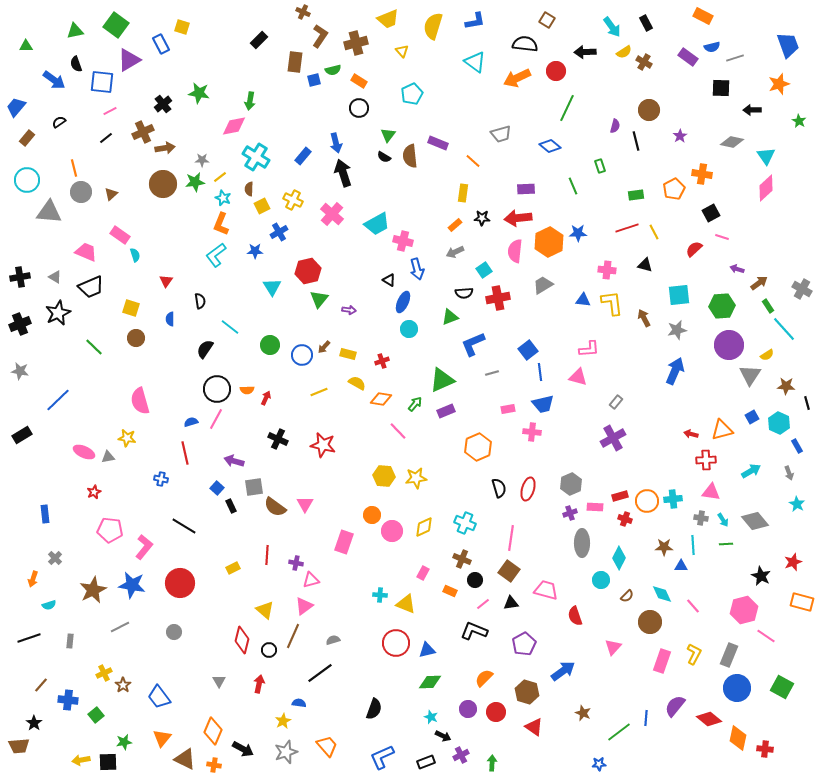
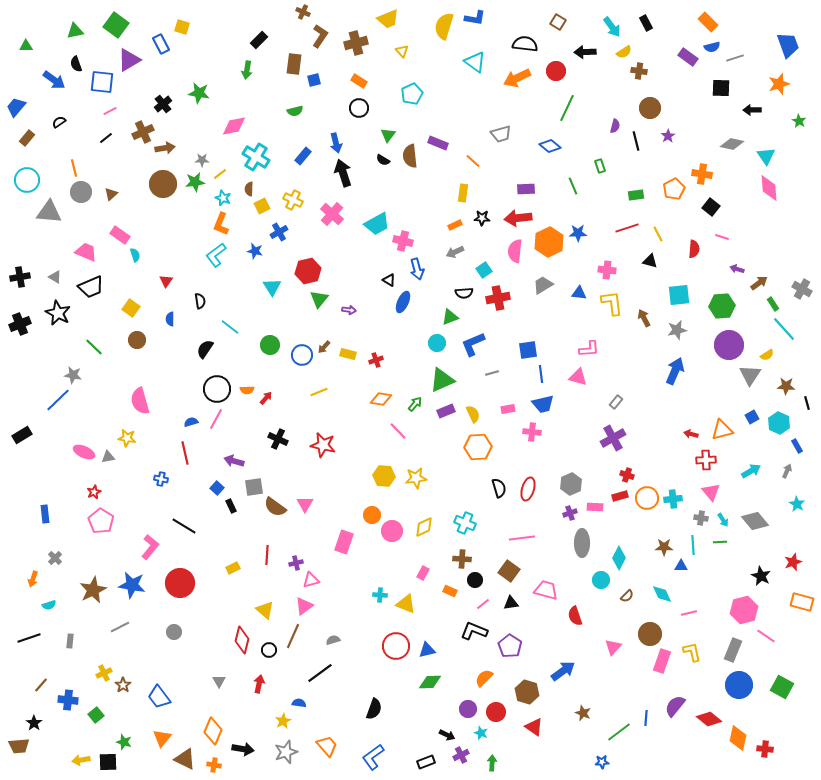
orange rectangle at (703, 16): moved 5 px right, 6 px down; rotated 18 degrees clockwise
brown square at (547, 20): moved 11 px right, 2 px down
blue L-shape at (475, 21): moved 3 px up; rotated 20 degrees clockwise
yellow semicircle at (433, 26): moved 11 px right
brown rectangle at (295, 62): moved 1 px left, 2 px down
brown cross at (644, 62): moved 5 px left, 9 px down; rotated 21 degrees counterclockwise
green semicircle at (333, 70): moved 38 px left, 41 px down
green arrow at (250, 101): moved 3 px left, 31 px up
brown circle at (649, 110): moved 1 px right, 2 px up
purple star at (680, 136): moved 12 px left
gray diamond at (732, 142): moved 2 px down
black semicircle at (384, 157): moved 1 px left, 3 px down
yellow line at (220, 177): moved 3 px up
pink diamond at (766, 188): moved 3 px right; rotated 52 degrees counterclockwise
black square at (711, 213): moved 6 px up; rotated 24 degrees counterclockwise
orange rectangle at (455, 225): rotated 16 degrees clockwise
yellow line at (654, 232): moved 4 px right, 2 px down
red semicircle at (694, 249): rotated 138 degrees clockwise
blue star at (255, 251): rotated 14 degrees clockwise
black triangle at (645, 265): moved 5 px right, 4 px up
blue triangle at (583, 300): moved 4 px left, 7 px up
green rectangle at (768, 306): moved 5 px right, 2 px up
yellow square at (131, 308): rotated 18 degrees clockwise
black star at (58, 313): rotated 20 degrees counterclockwise
cyan circle at (409, 329): moved 28 px right, 14 px down
brown circle at (136, 338): moved 1 px right, 2 px down
blue square at (528, 350): rotated 30 degrees clockwise
red cross at (382, 361): moved 6 px left, 1 px up
gray star at (20, 371): moved 53 px right, 4 px down
blue line at (540, 372): moved 1 px right, 2 px down
yellow semicircle at (357, 383): moved 116 px right, 31 px down; rotated 36 degrees clockwise
red arrow at (266, 398): rotated 16 degrees clockwise
orange hexagon at (478, 447): rotated 20 degrees clockwise
gray arrow at (789, 473): moved 2 px left, 2 px up; rotated 136 degrees counterclockwise
pink triangle at (711, 492): rotated 42 degrees clockwise
orange circle at (647, 501): moved 3 px up
red cross at (625, 519): moved 2 px right, 44 px up
pink pentagon at (110, 530): moved 9 px left, 9 px up; rotated 25 degrees clockwise
pink line at (511, 538): moved 11 px right; rotated 75 degrees clockwise
green line at (726, 544): moved 6 px left, 2 px up
pink L-shape at (144, 547): moved 6 px right
brown cross at (462, 559): rotated 18 degrees counterclockwise
purple cross at (296, 563): rotated 24 degrees counterclockwise
pink line at (693, 606): moved 4 px left, 7 px down; rotated 63 degrees counterclockwise
brown circle at (650, 622): moved 12 px down
red circle at (396, 643): moved 3 px down
purple pentagon at (524, 644): moved 14 px left, 2 px down; rotated 10 degrees counterclockwise
yellow L-shape at (694, 654): moved 2 px left, 2 px up; rotated 40 degrees counterclockwise
gray rectangle at (729, 655): moved 4 px right, 5 px up
blue circle at (737, 688): moved 2 px right, 3 px up
cyan star at (431, 717): moved 50 px right, 16 px down
black arrow at (443, 736): moved 4 px right, 1 px up
green star at (124, 742): rotated 28 degrees clockwise
black arrow at (243, 749): rotated 20 degrees counterclockwise
blue L-shape at (382, 757): moved 9 px left; rotated 12 degrees counterclockwise
blue star at (599, 764): moved 3 px right, 2 px up
